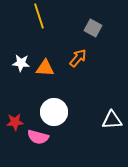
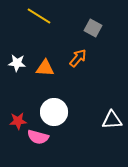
yellow line: rotated 40 degrees counterclockwise
white star: moved 4 px left
red star: moved 3 px right, 1 px up
